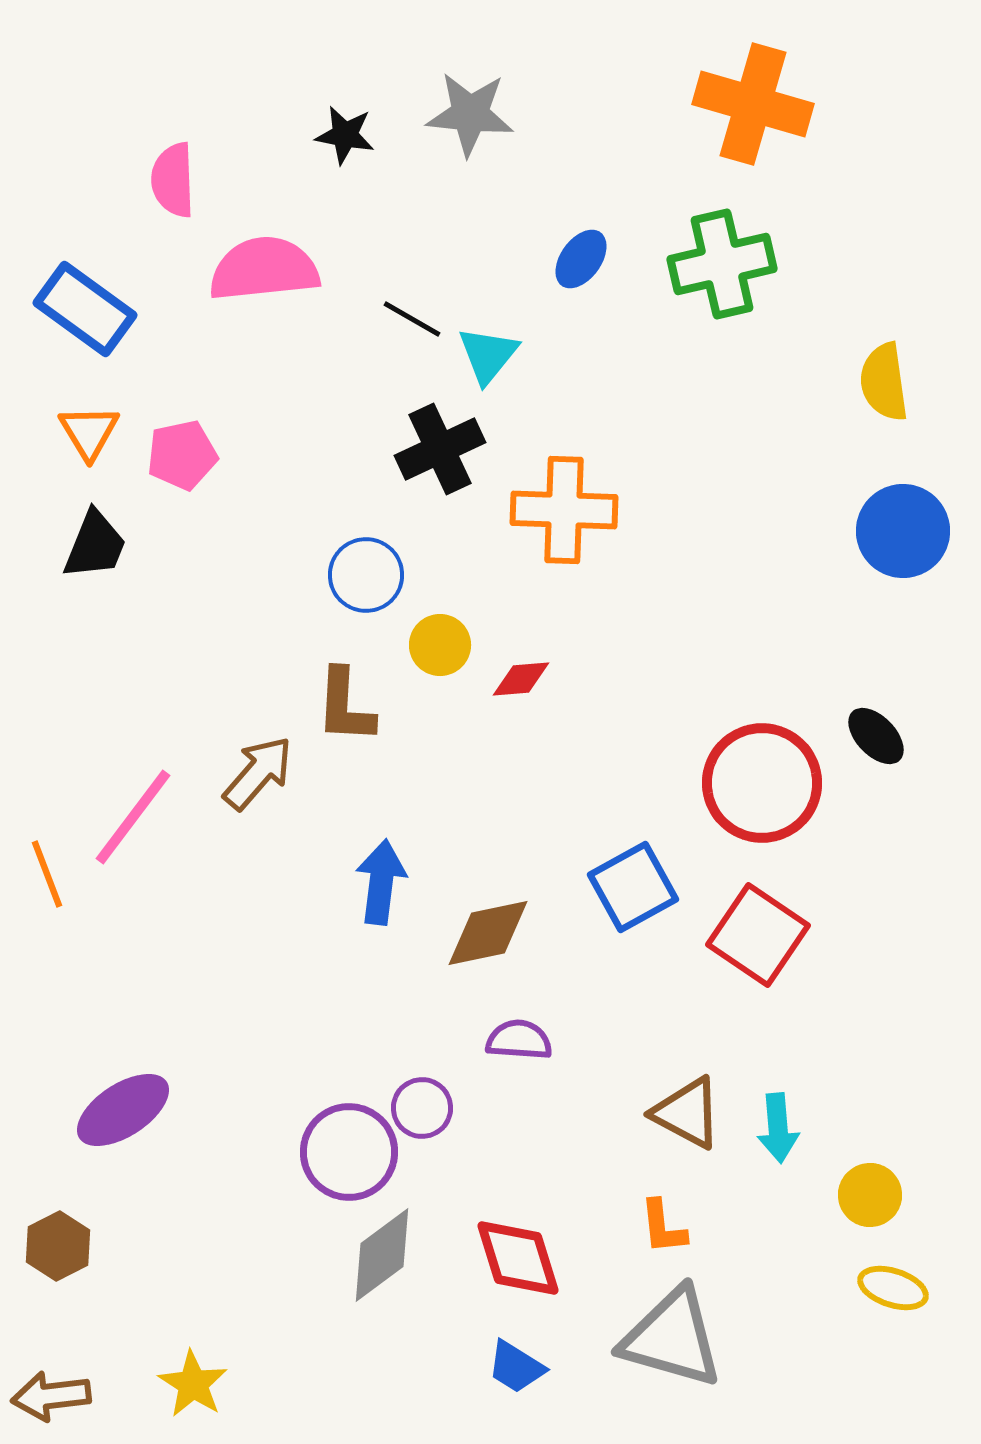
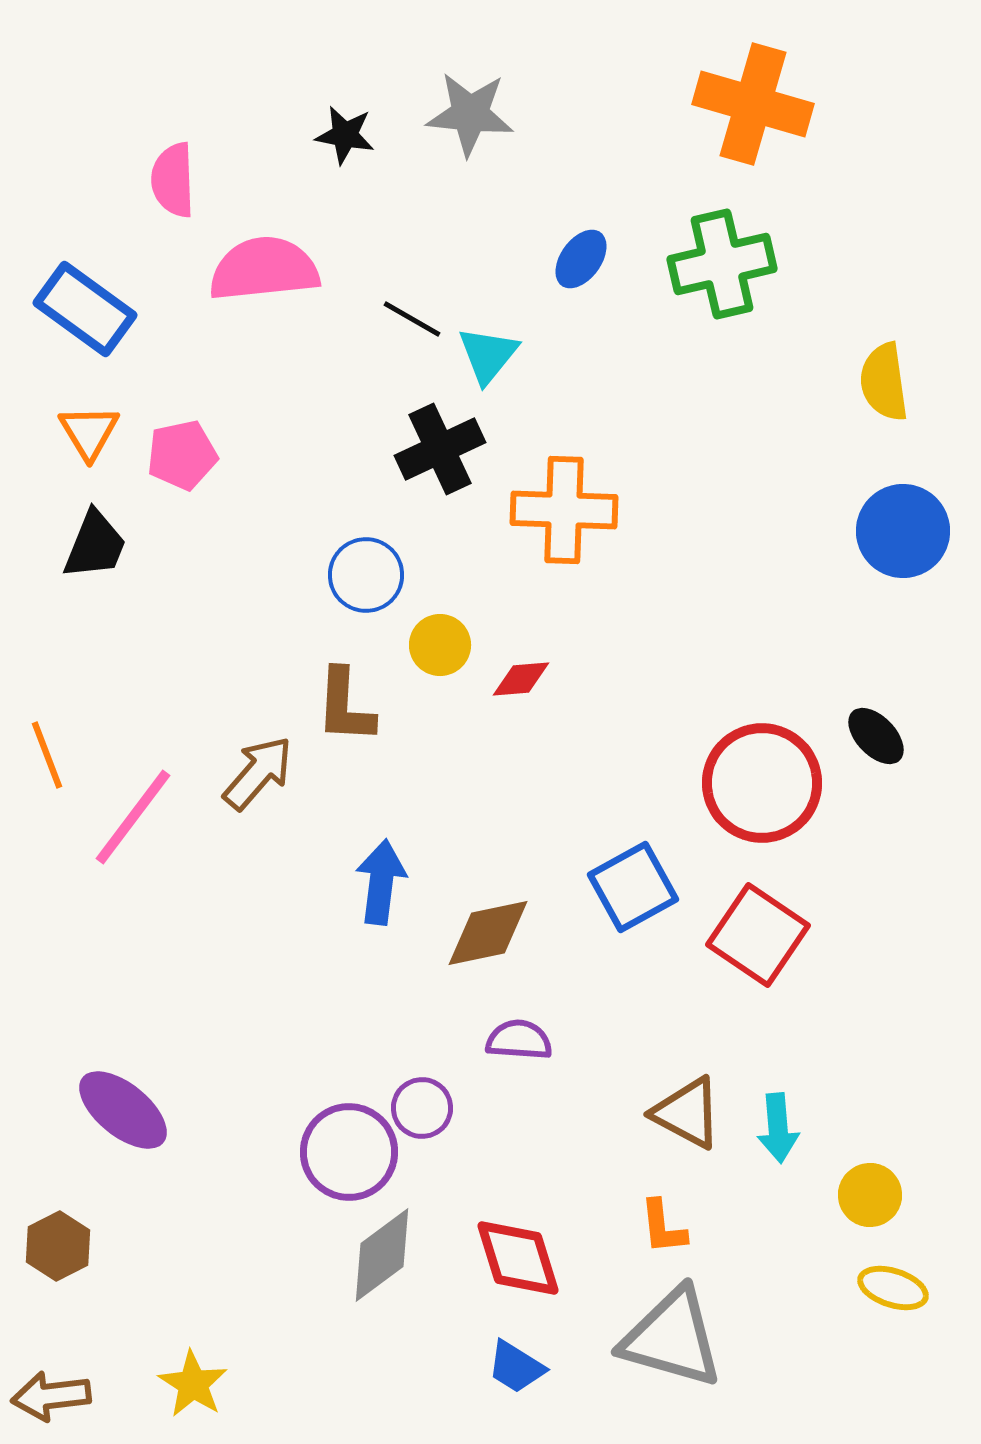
orange line at (47, 874): moved 119 px up
purple ellipse at (123, 1110): rotated 72 degrees clockwise
